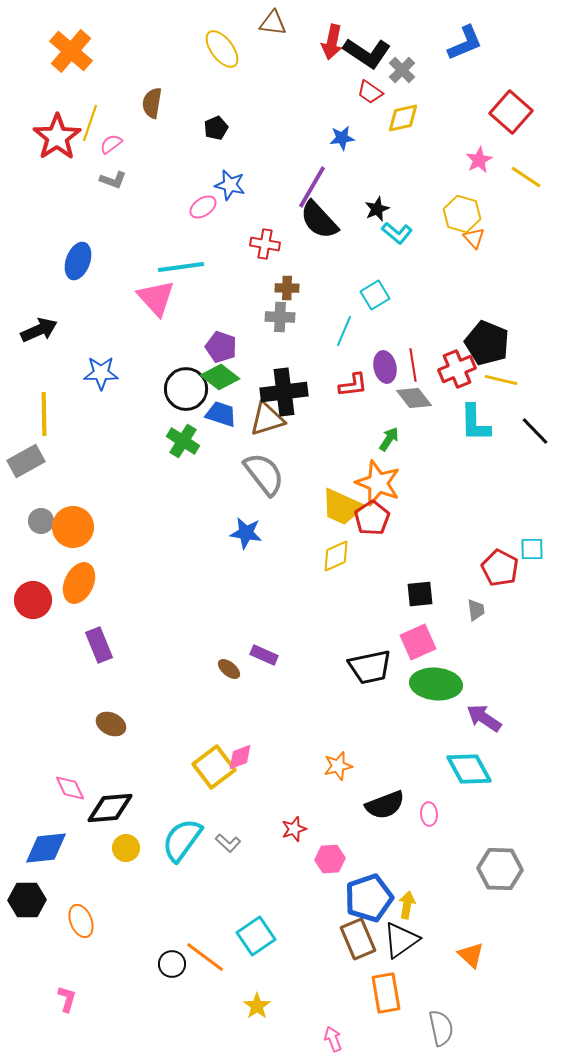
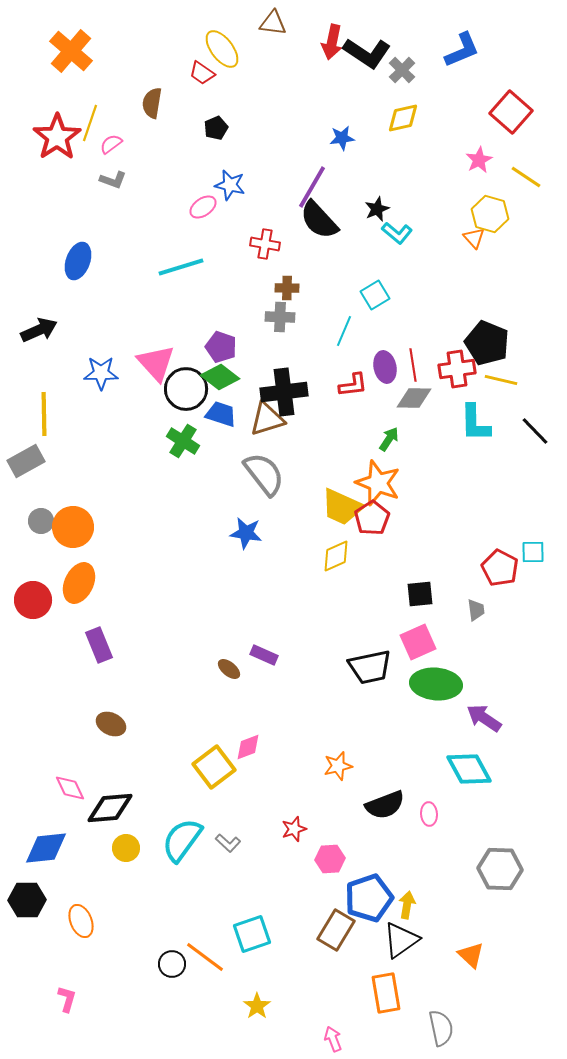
blue L-shape at (465, 43): moved 3 px left, 7 px down
red trapezoid at (370, 92): moved 168 px left, 19 px up
yellow hexagon at (462, 214): moved 28 px right
cyan line at (181, 267): rotated 9 degrees counterclockwise
pink triangle at (156, 298): moved 65 px down
red cross at (457, 369): rotated 15 degrees clockwise
gray diamond at (414, 398): rotated 51 degrees counterclockwise
cyan square at (532, 549): moved 1 px right, 3 px down
pink diamond at (240, 757): moved 8 px right, 10 px up
cyan square at (256, 936): moved 4 px left, 2 px up; rotated 15 degrees clockwise
brown rectangle at (358, 939): moved 22 px left, 9 px up; rotated 54 degrees clockwise
